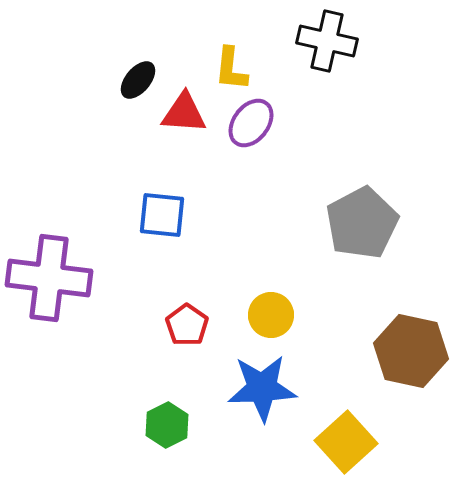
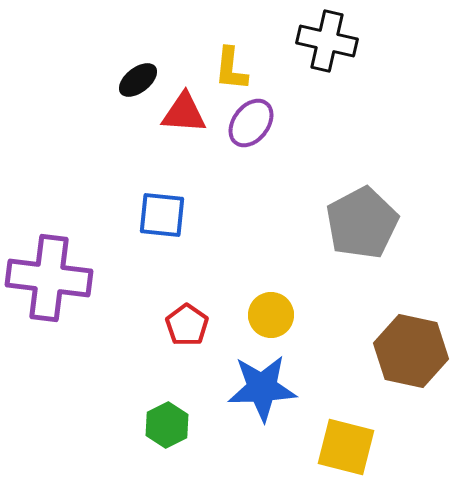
black ellipse: rotated 12 degrees clockwise
yellow square: moved 5 px down; rotated 34 degrees counterclockwise
